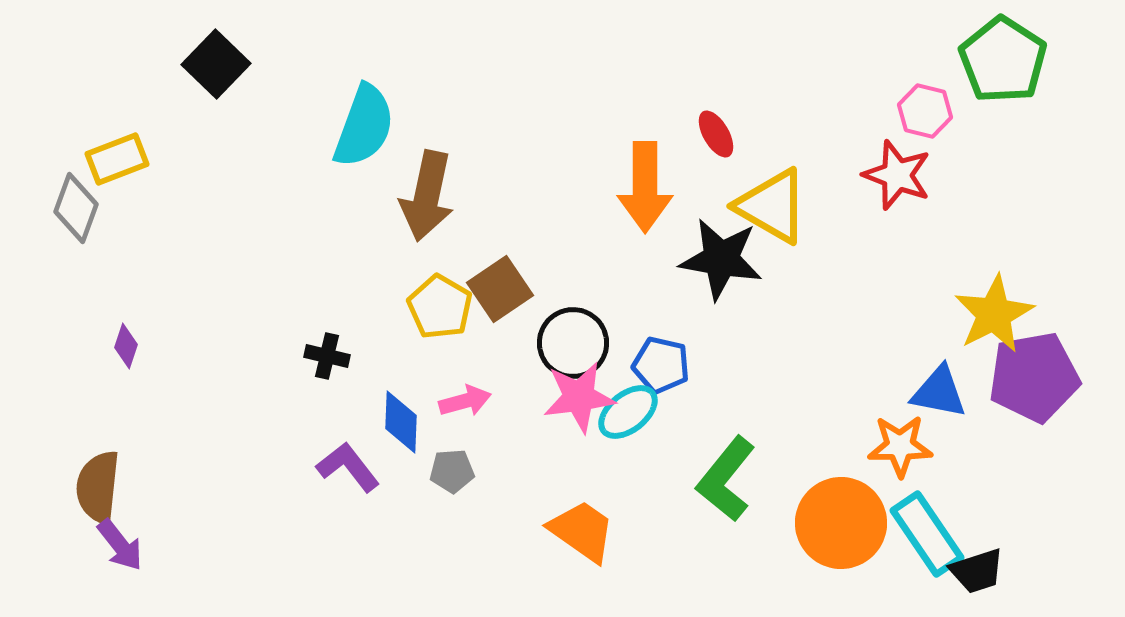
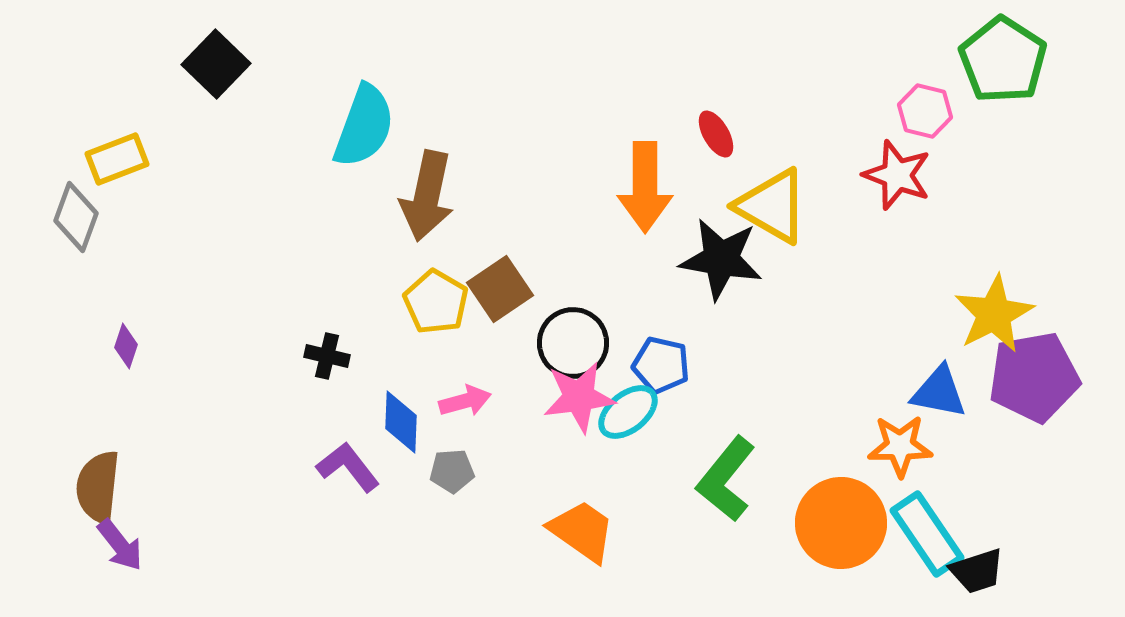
gray diamond: moved 9 px down
yellow pentagon: moved 4 px left, 5 px up
